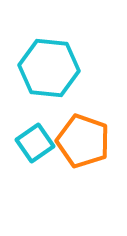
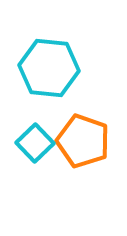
cyan square: rotated 9 degrees counterclockwise
